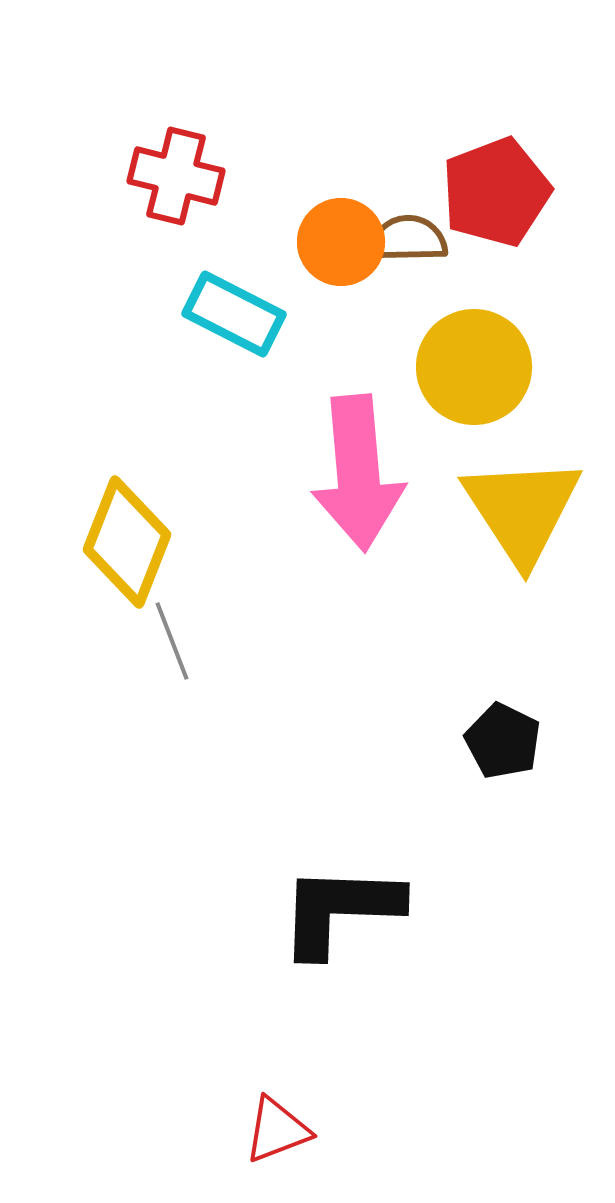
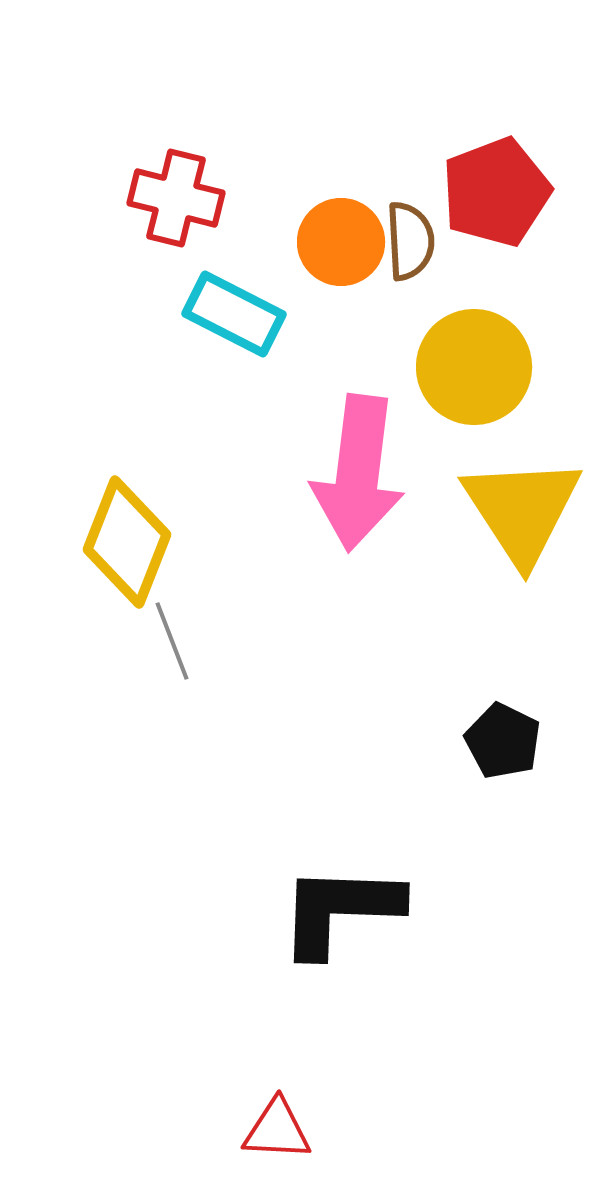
red cross: moved 22 px down
brown semicircle: moved 2 px right, 2 px down; rotated 88 degrees clockwise
pink arrow: rotated 12 degrees clockwise
red triangle: rotated 24 degrees clockwise
